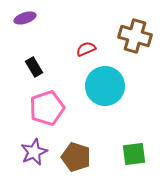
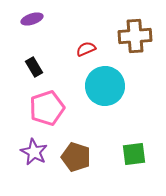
purple ellipse: moved 7 px right, 1 px down
brown cross: rotated 20 degrees counterclockwise
purple star: rotated 20 degrees counterclockwise
